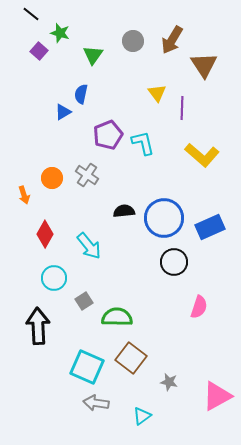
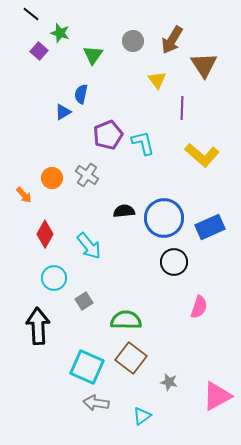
yellow triangle: moved 13 px up
orange arrow: rotated 24 degrees counterclockwise
green semicircle: moved 9 px right, 3 px down
